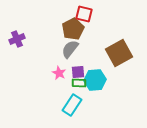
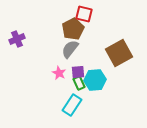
green rectangle: rotated 64 degrees clockwise
